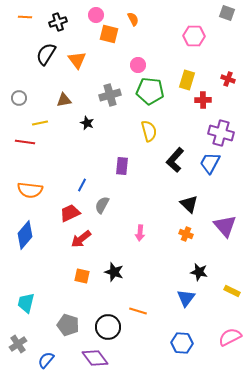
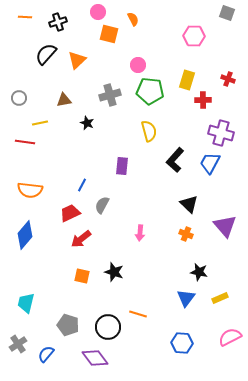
pink circle at (96, 15): moved 2 px right, 3 px up
black semicircle at (46, 54): rotated 10 degrees clockwise
orange triangle at (77, 60): rotated 24 degrees clockwise
yellow rectangle at (232, 291): moved 12 px left, 7 px down; rotated 49 degrees counterclockwise
orange line at (138, 311): moved 3 px down
blue semicircle at (46, 360): moved 6 px up
